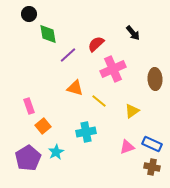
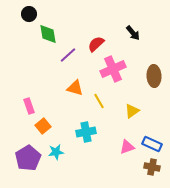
brown ellipse: moved 1 px left, 3 px up
yellow line: rotated 21 degrees clockwise
cyan star: rotated 21 degrees clockwise
